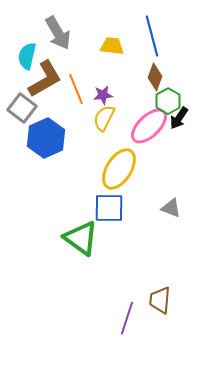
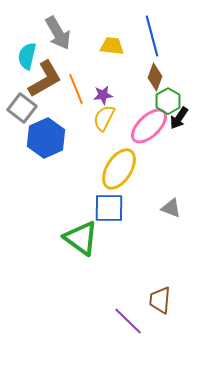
purple line: moved 1 px right, 3 px down; rotated 64 degrees counterclockwise
